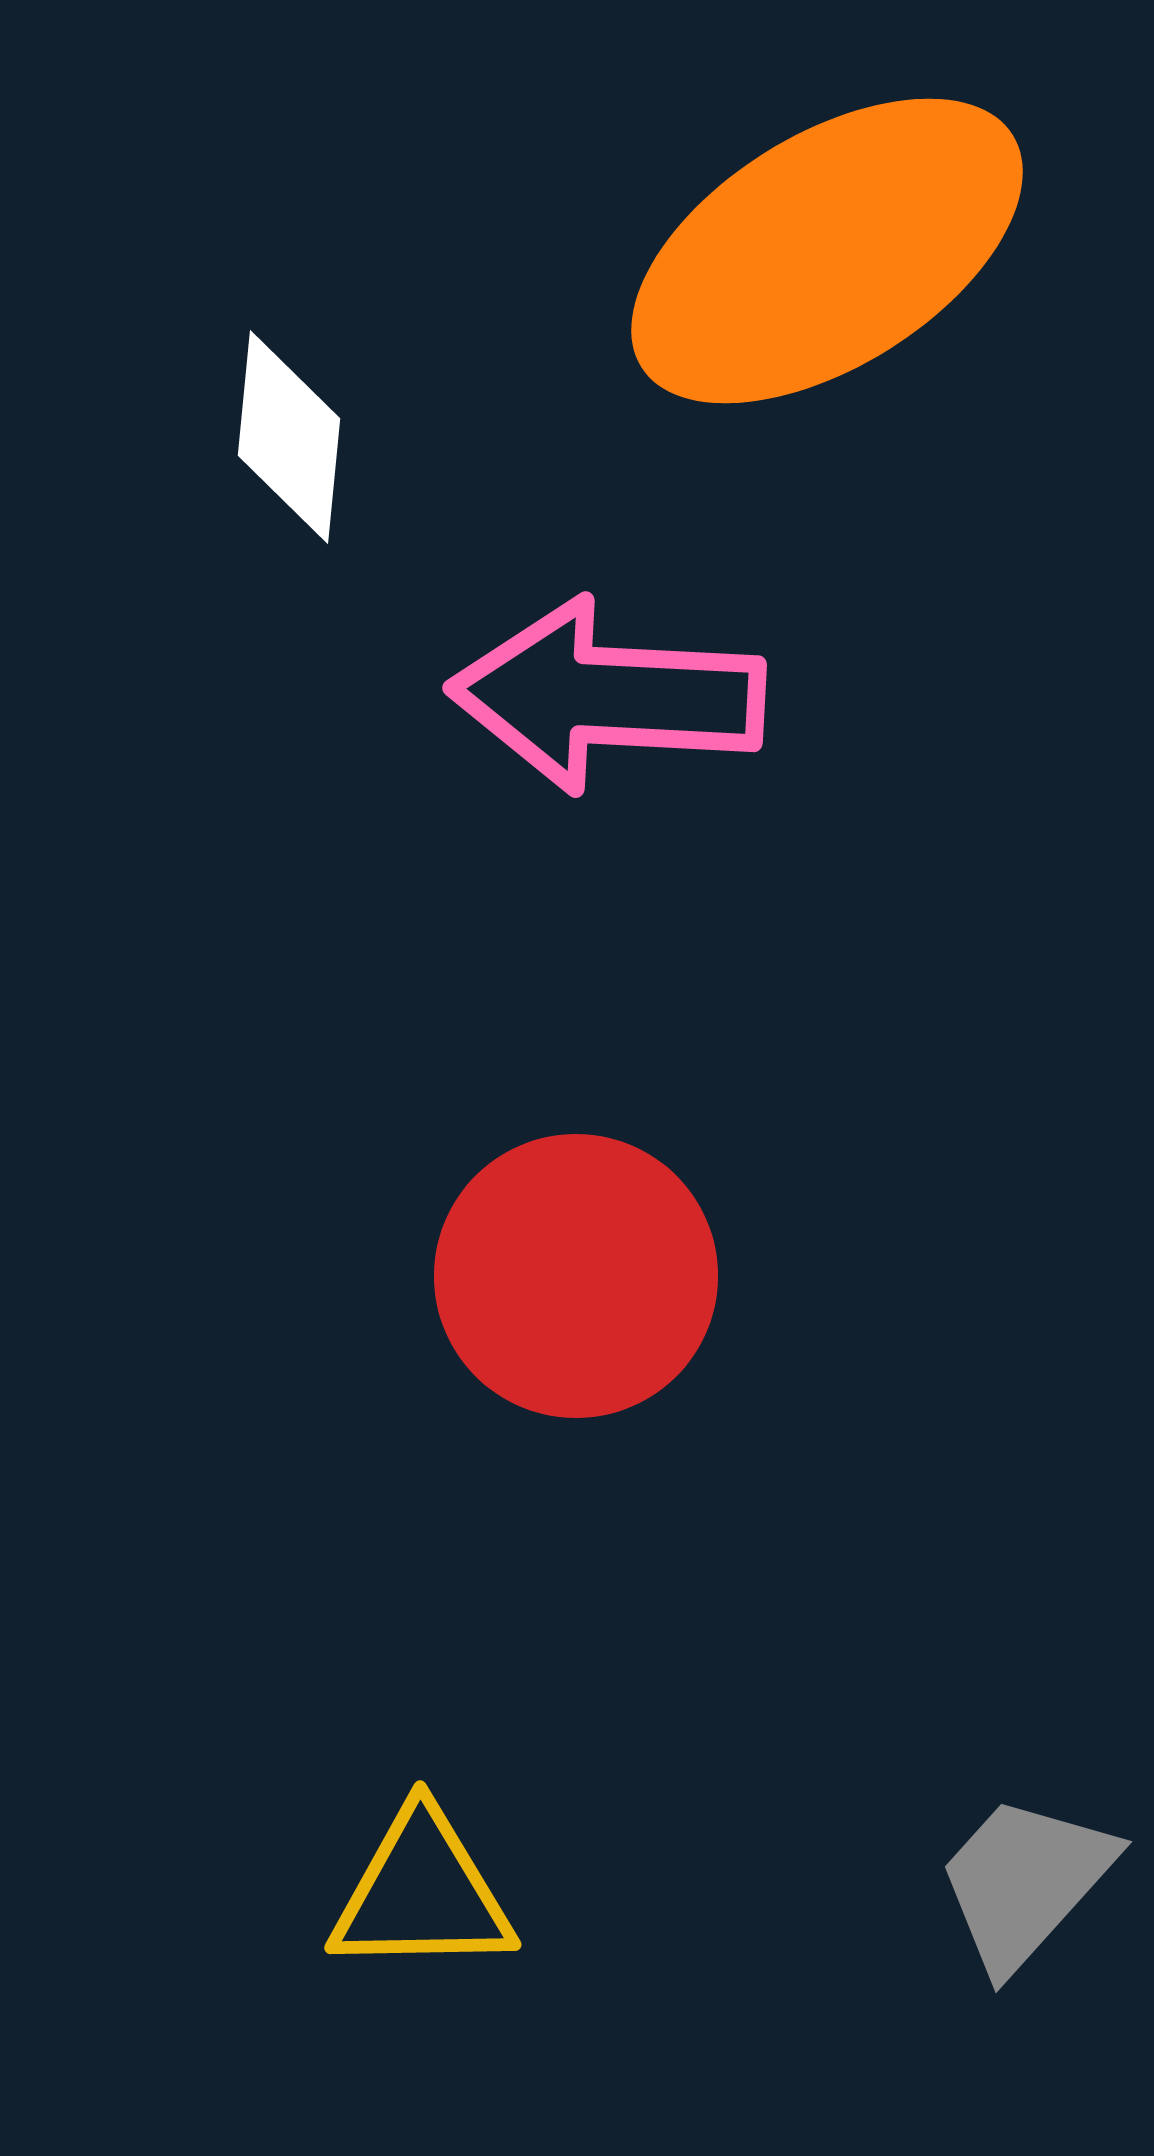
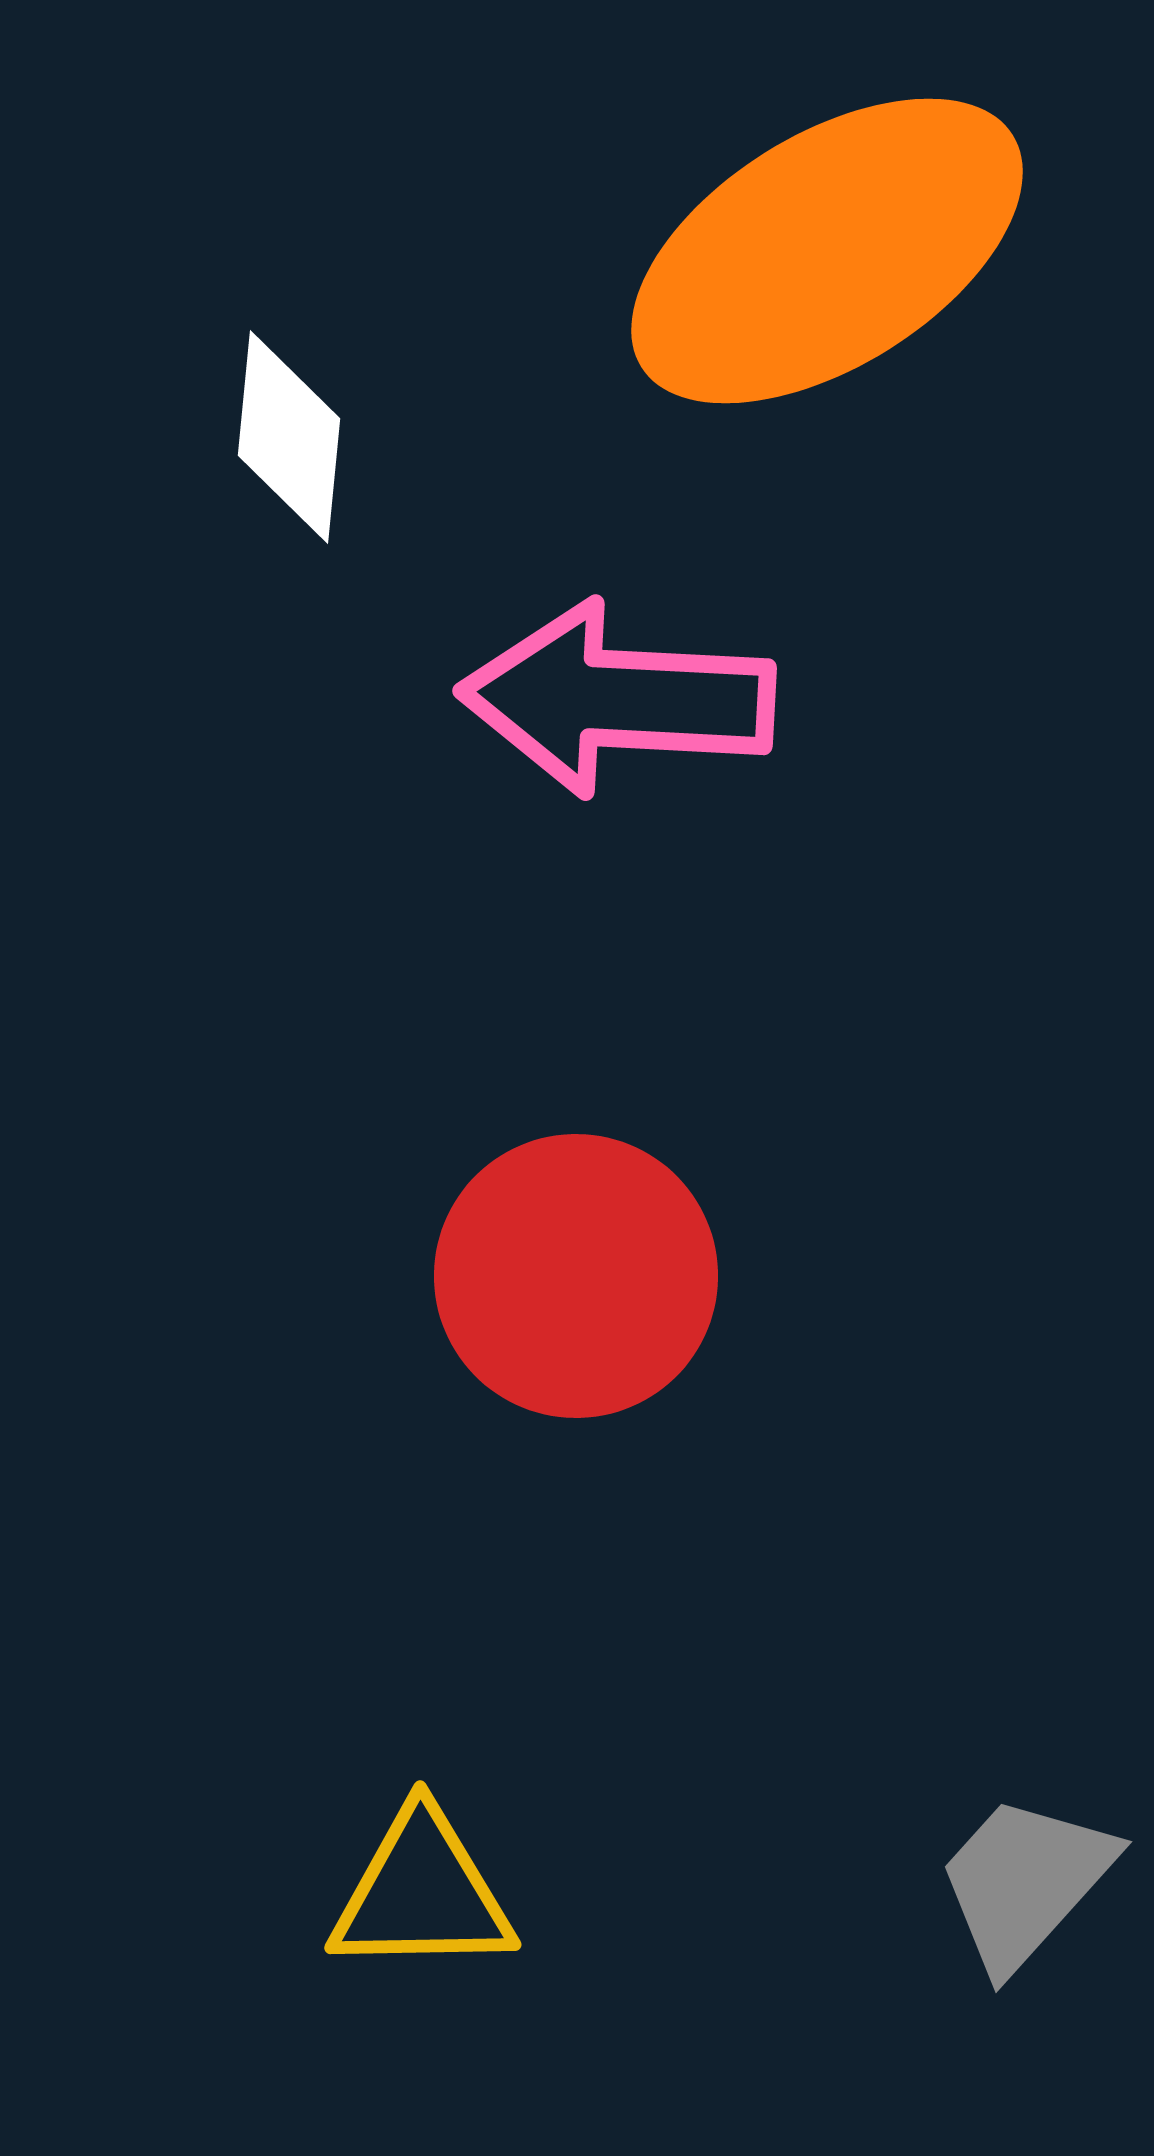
pink arrow: moved 10 px right, 3 px down
